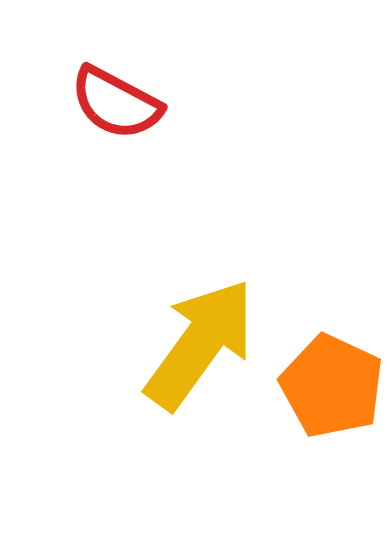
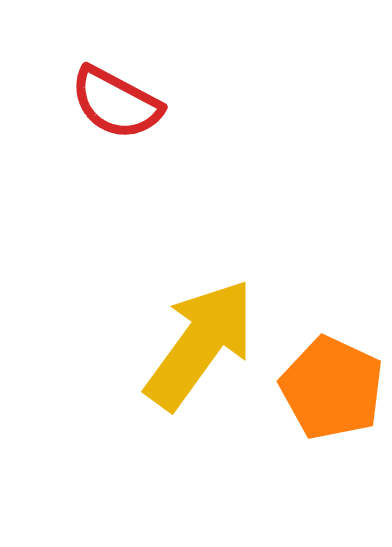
orange pentagon: moved 2 px down
